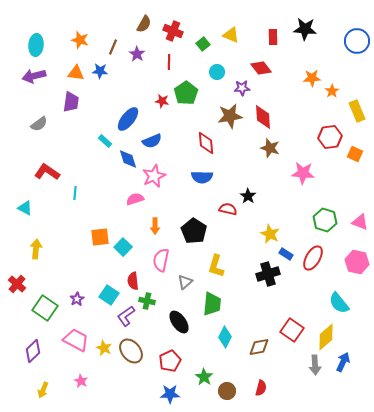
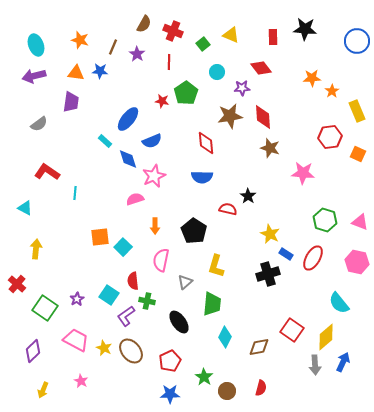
cyan ellipse at (36, 45): rotated 25 degrees counterclockwise
orange square at (355, 154): moved 3 px right
